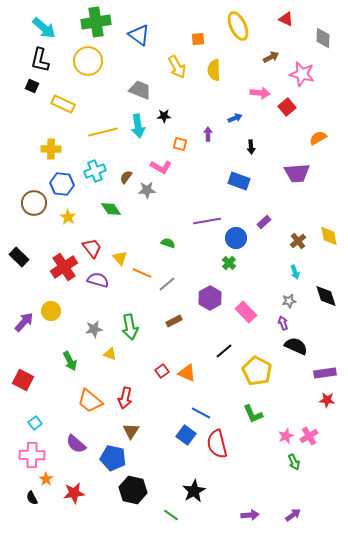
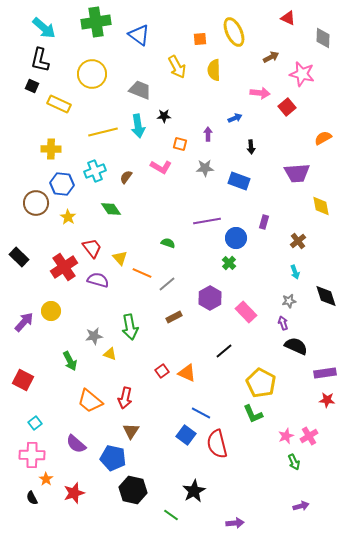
red triangle at (286, 19): moved 2 px right, 1 px up
yellow ellipse at (238, 26): moved 4 px left, 6 px down
orange square at (198, 39): moved 2 px right
yellow circle at (88, 61): moved 4 px right, 13 px down
yellow rectangle at (63, 104): moved 4 px left
orange semicircle at (318, 138): moved 5 px right
gray star at (147, 190): moved 58 px right, 22 px up
brown circle at (34, 203): moved 2 px right
purple rectangle at (264, 222): rotated 32 degrees counterclockwise
yellow diamond at (329, 236): moved 8 px left, 30 px up
brown rectangle at (174, 321): moved 4 px up
gray star at (94, 329): moved 7 px down
yellow pentagon at (257, 371): moved 4 px right, 12 px down
red star at (74, 493): rotated 10 degrees counterclockwise
purple arrow at (250, 515): moved 15 px left, 8 px down
purple arrow at (293, 515): moved 8 px right, 9 px up; rotated 21 degrees clockwise
